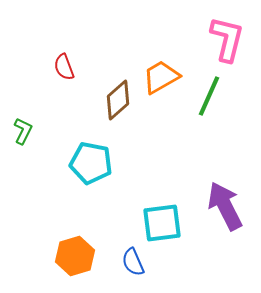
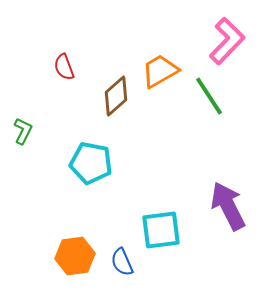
pink L-shape: moved 2 px down; rotated 30 degrees clockwise
orange trapezoid: moved 1 px left, 6 px up
green line: rotated 57 degrees counterclockwise
brown diamond: moved 2 px left, 4 px up
purple arrow: moved 3 px right
cyan square: moved 1 px left, 7 px down
orange hexagon: rotated 9 degrees clockwise
blue semicircle: moved 11 px left
